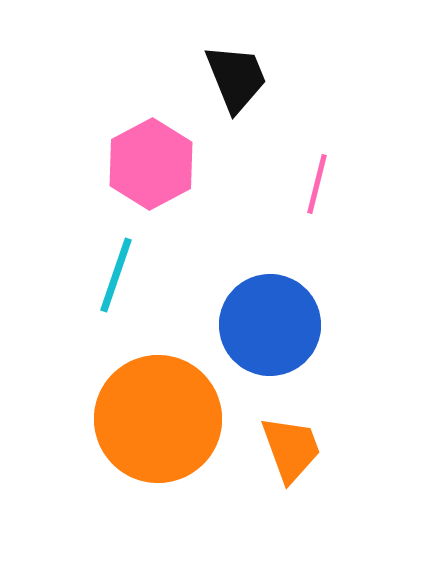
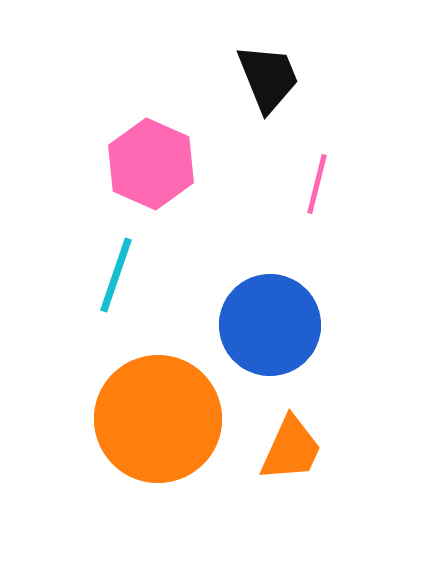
black trapezoid: moved 32 px right
pink hexagon: rotated 8 degrees counterclockwise
orange trapezoid: rotated 44 degrees clockwise
